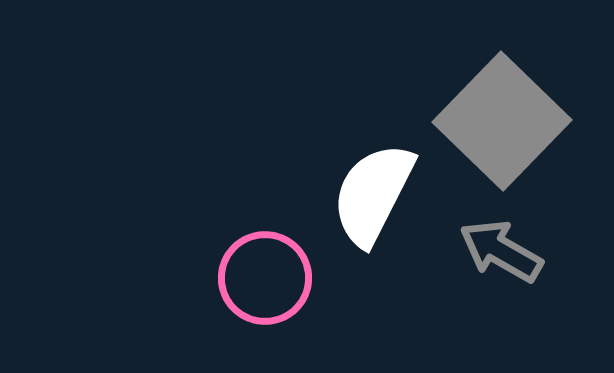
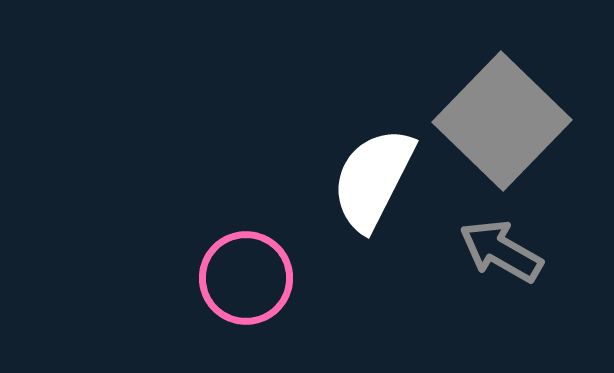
white semicircle: moved 15 px up
pink circle: moved 19 px left
